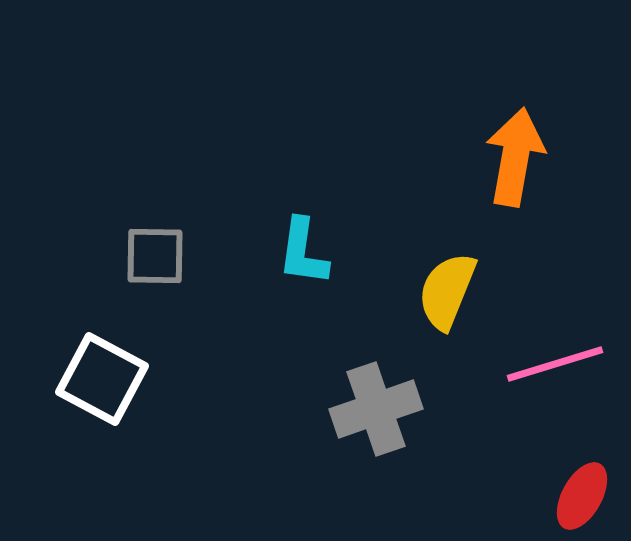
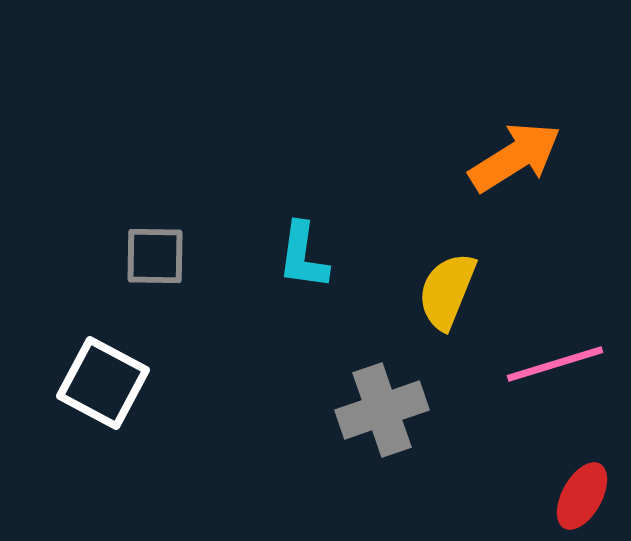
orange arrow: rotated 48 degrees clockwise
cyan L-shape: moved 4 px down
white square: moved 1 px right, 4 px down
gray cross: moved 6 px right, 1 px down
